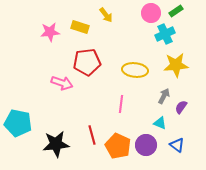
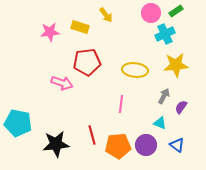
orange pentagon: rotated 30 degrees counterclockwise
